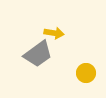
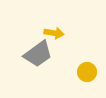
yellow circle: moved 1 px right, 1 px up
